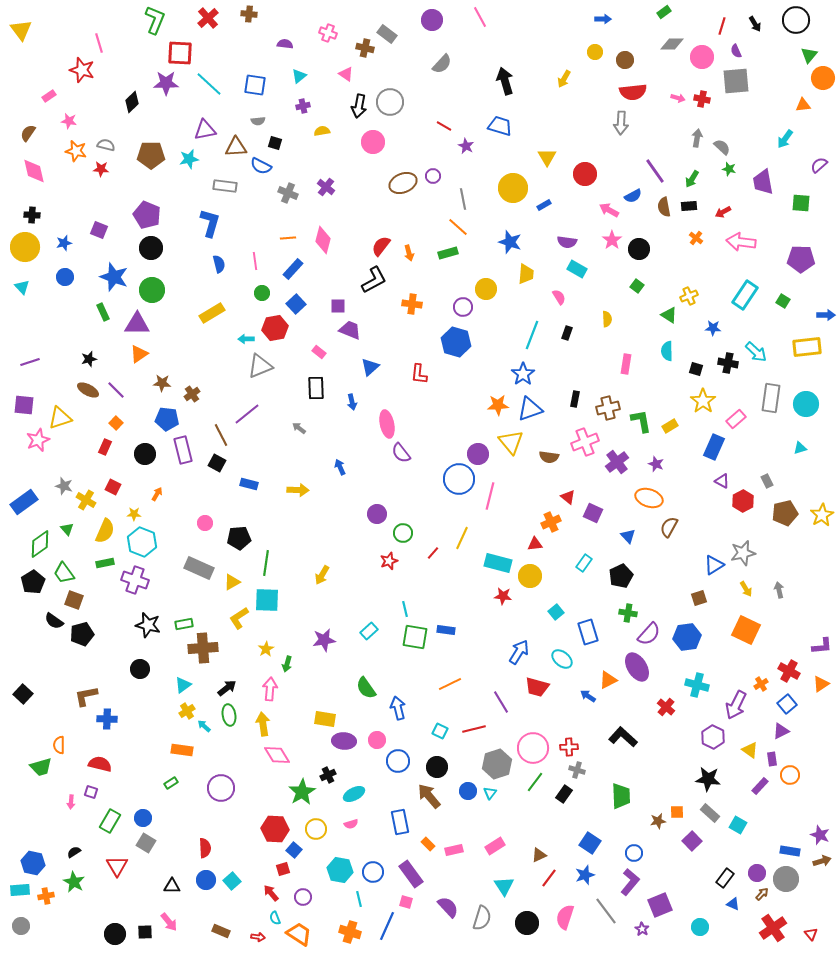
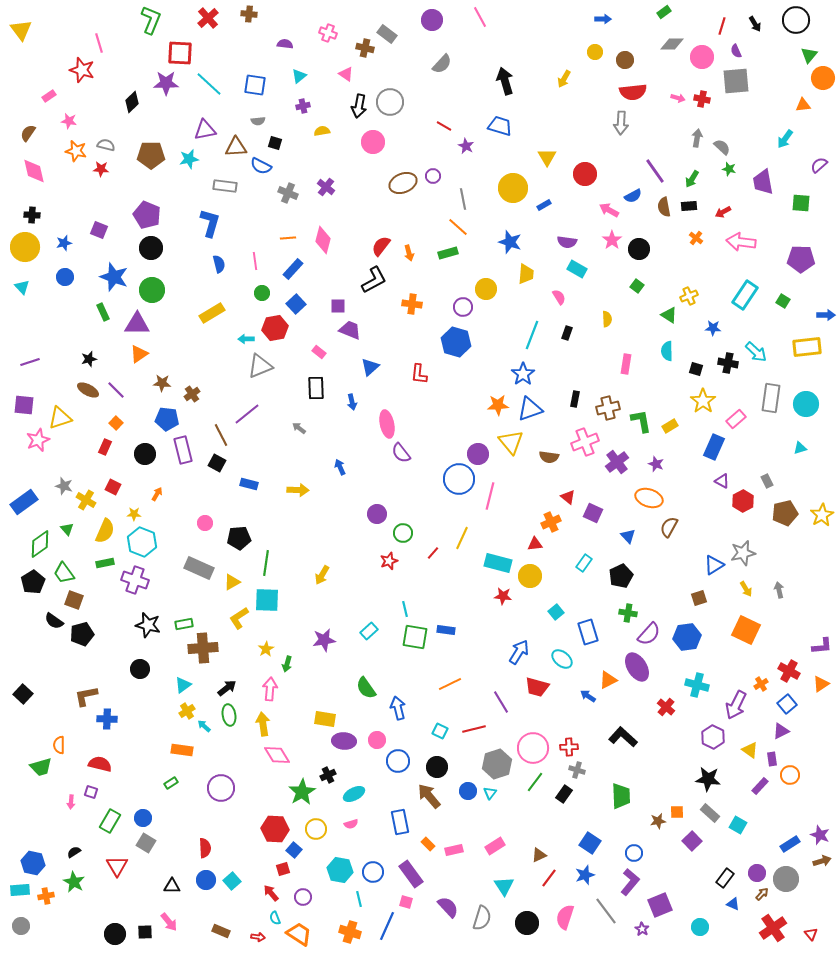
green L-shape at (155, 20): moved 4 px left
blue rectangle at (790, 851): moved 7 px up; rotated 42 degrees counterclockwise
